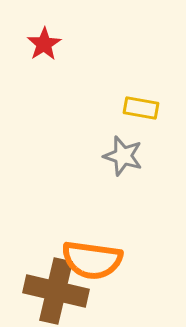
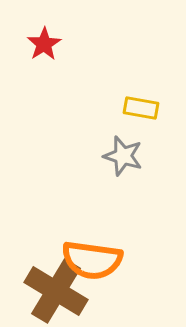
brown cross: rotated 18 degrees clockwise
